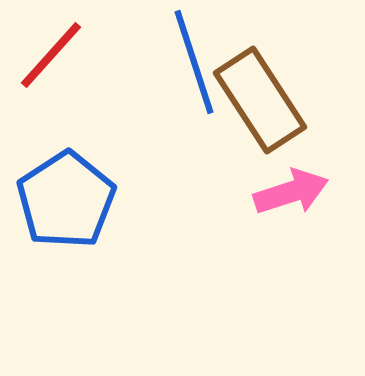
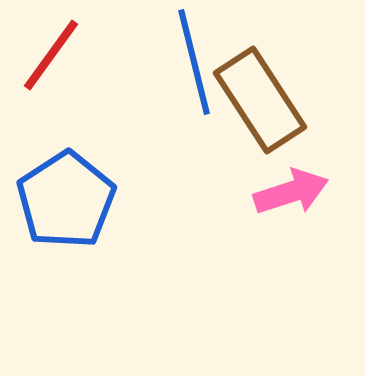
red line: rotated 6 degrees counterclockwise
blue line: rotated 4 degrees clockwise
